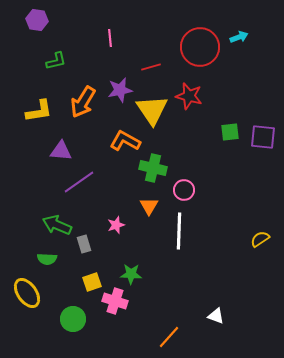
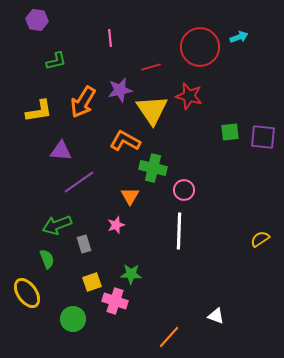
orange triangle: moved 19 px left, 10 px up
green arrow: rotated 44 degrees counterclockwise
green semicircle: rotated 114 degrees counterclockwise
